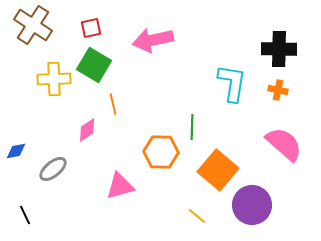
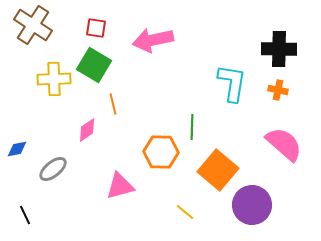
red square: moved 5 px right; rotated 20 degrees clockwise
blue diamond: moved 1 px right, 2 px up
yellow line: moved 12 px left, 4 px up
